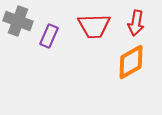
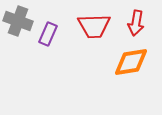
purple rectangle: moved 1 px left, 2 px up
orange diamond: rotated 21 degrees clockwise
